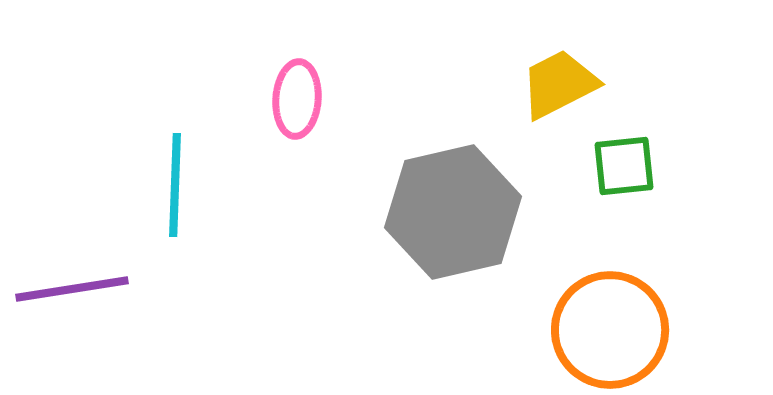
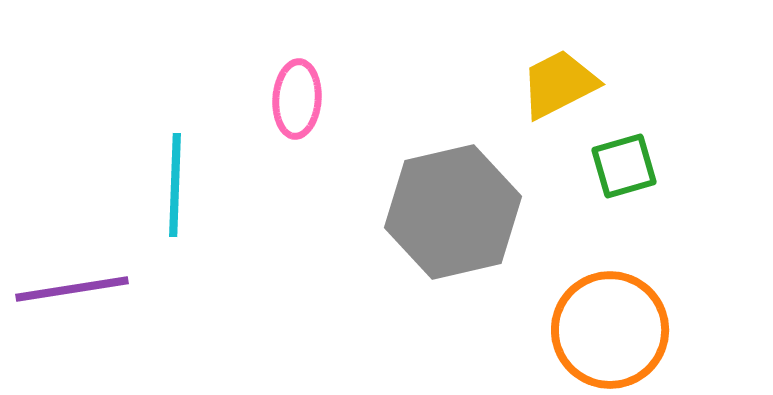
green square: rotated 10 degrees counterclockwise
